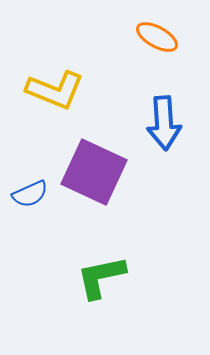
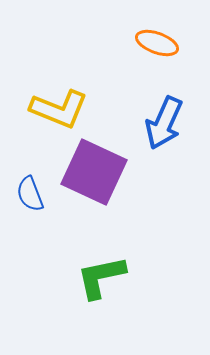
orange ellipse: moved 6 px down; rotated 9 degrees counterclockwise
yellow L-shape: moved 4 px right, 19 px down
blue arrow: rotated 28 degrees clockwise
blue semicircle: rotated 93 degrees clockwise
